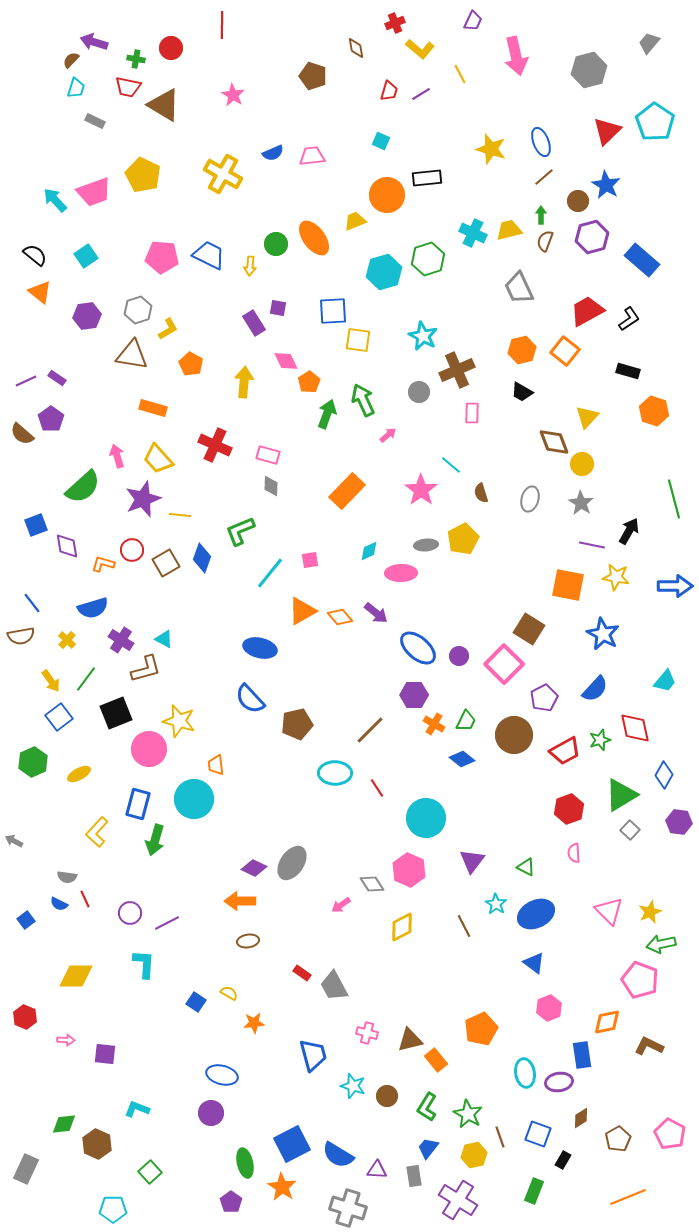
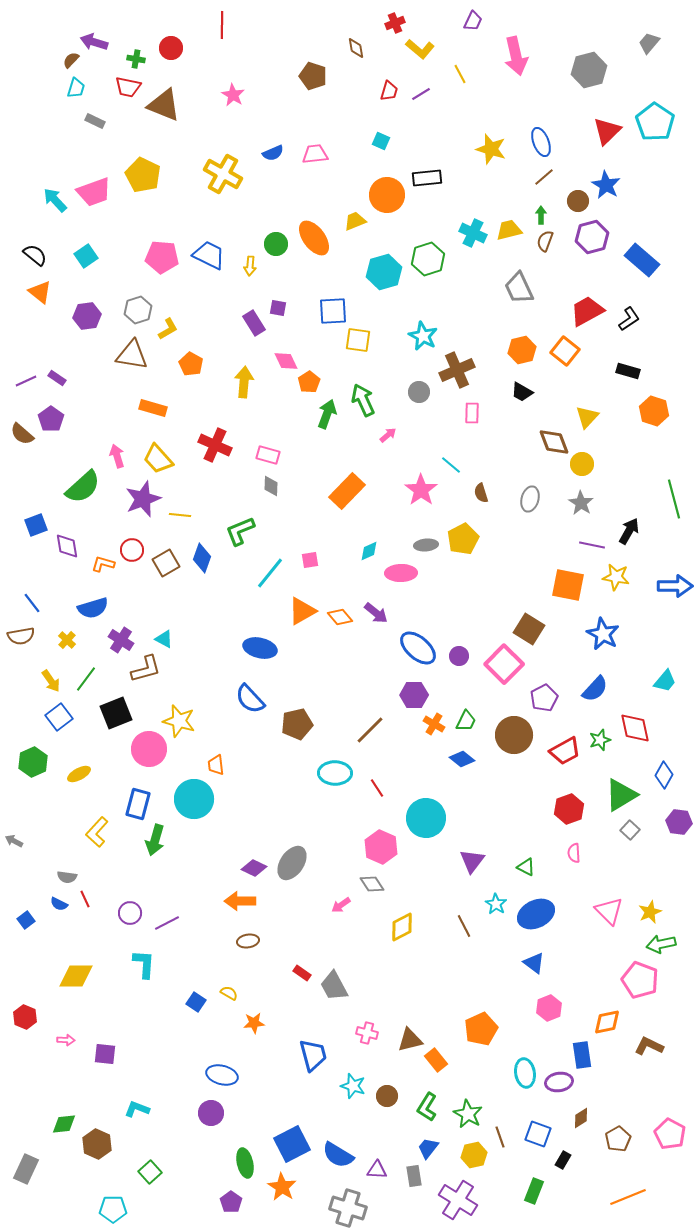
brown triangle at (164, 105): rotated 9 degrees counterclockwise
pink trapezoid at (312, 156): moved 3 px right, 2 px up
pink hexagon at (409, 870): moved 28 px left, 23 px up
